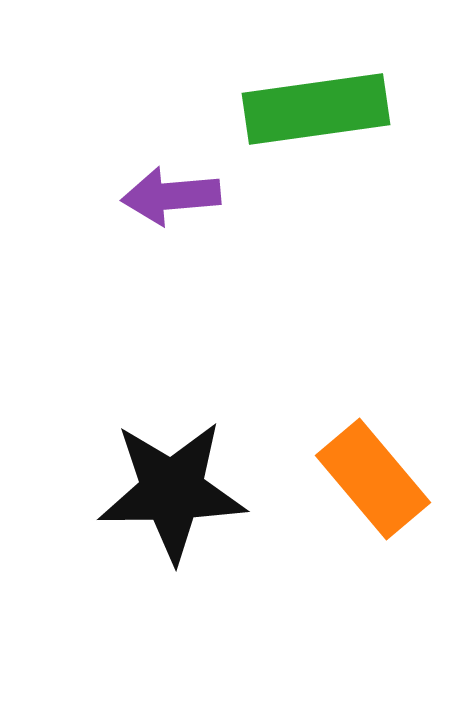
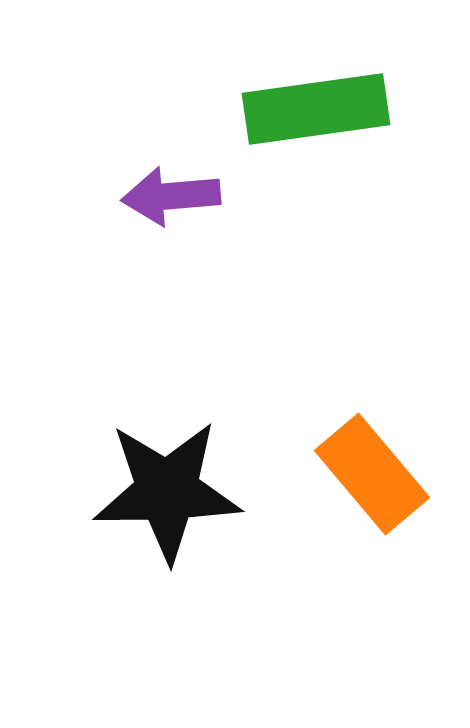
orange rectangle: moved 1 px left, 5 px up
black star: moved 5 px left
